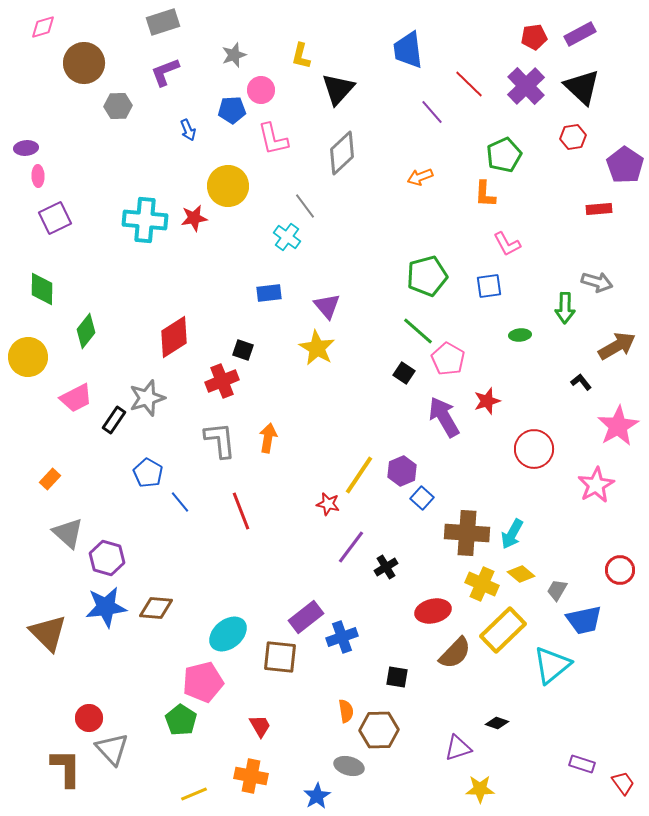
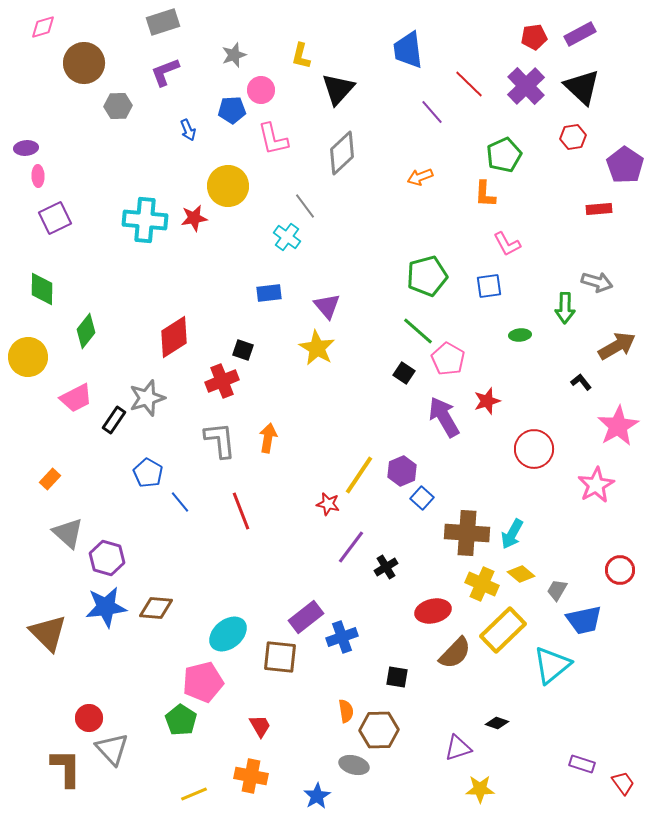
gray ellipse at (349, 766): moved 5 px right, 1 px up
